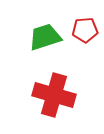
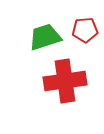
red cross: moved 11 px right, 14 px up; rotated 24 degrees counterclockwise
